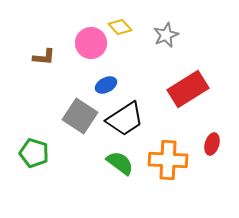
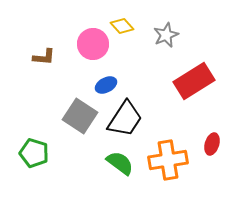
yellow diamond: moved 2 px right, 1 px up
pink circle: moved 2 px right, 1 px down
red rectangle: moved 6 px right, 8 px up
black trapezoid: rotated 24 degrees counterclockwise
orange cross: rotated 12 degrees counterclockwise
